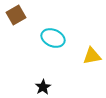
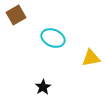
yellow triangle: moved 1 px left, 2 px down
